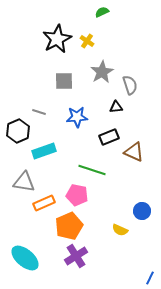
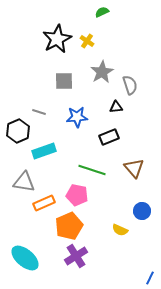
brown triangle: moved 16 px down; rotated 25 degrees clockwise
